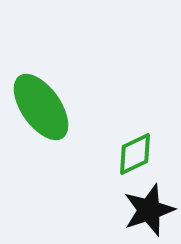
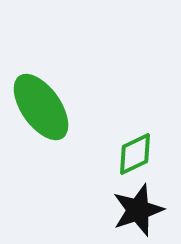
black star: moved 11 px left
